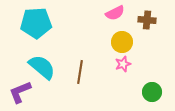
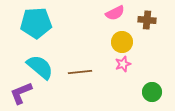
cyan semicircle: moved 2 px left
brown line: rotated 75 degrees clockwise
purple L-shape: moved 1 px right, 1 px down
